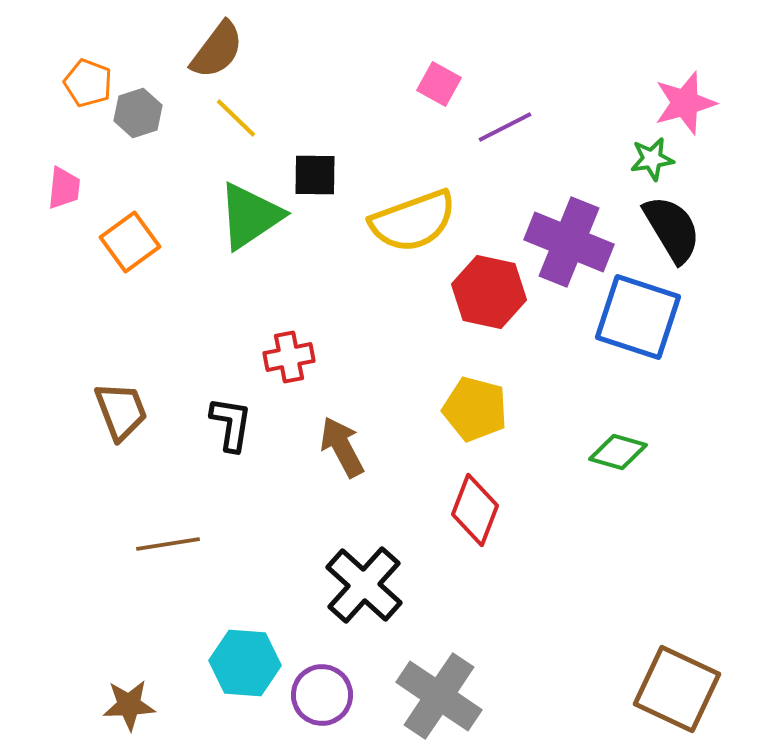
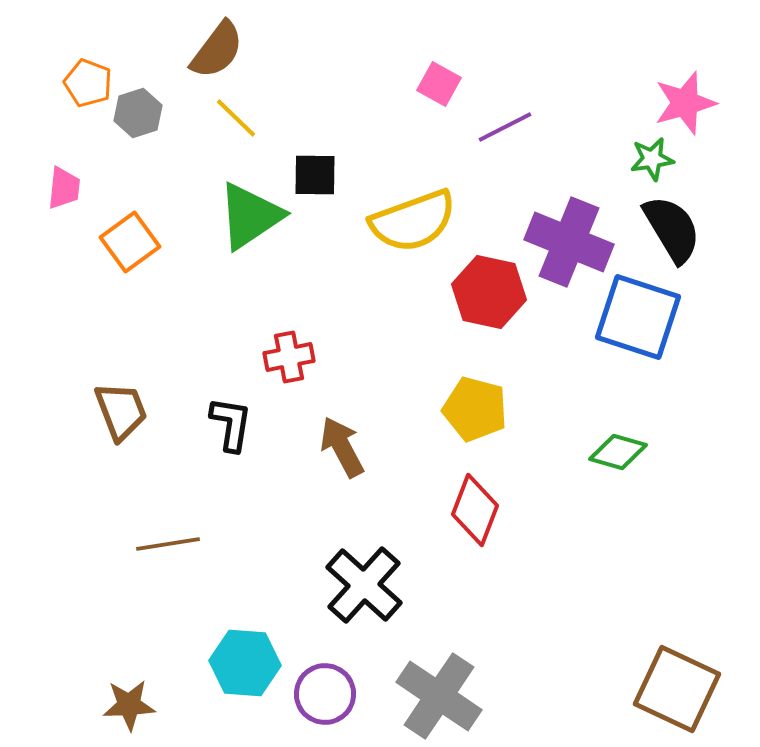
purple circle: moved 3 px right, 1 px up
